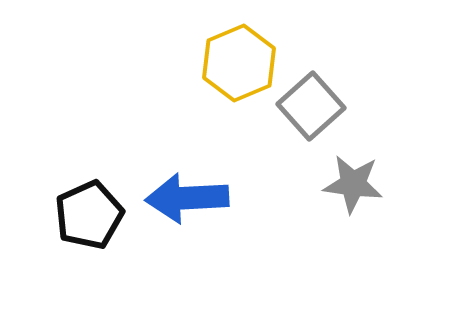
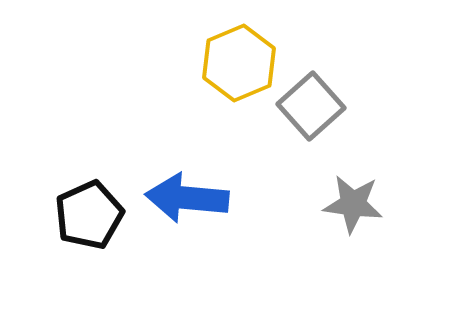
gray star: moved 20 px down
blue arrow: rotated 8 degrees clockwise
